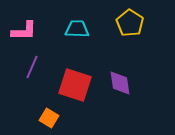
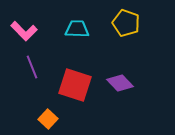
yellow pentagon: moved 4 px left; rotated 12 degrees counterclockwise
pink L-shape: rotated 44 degrees clockwise
purple line: rotated 45 degrees counterclockwise
purple diamond: rotated 36 degrees counterclockwise
orange square: moved 1 px left, 1 px down; rotated 12 degrees clockwise
